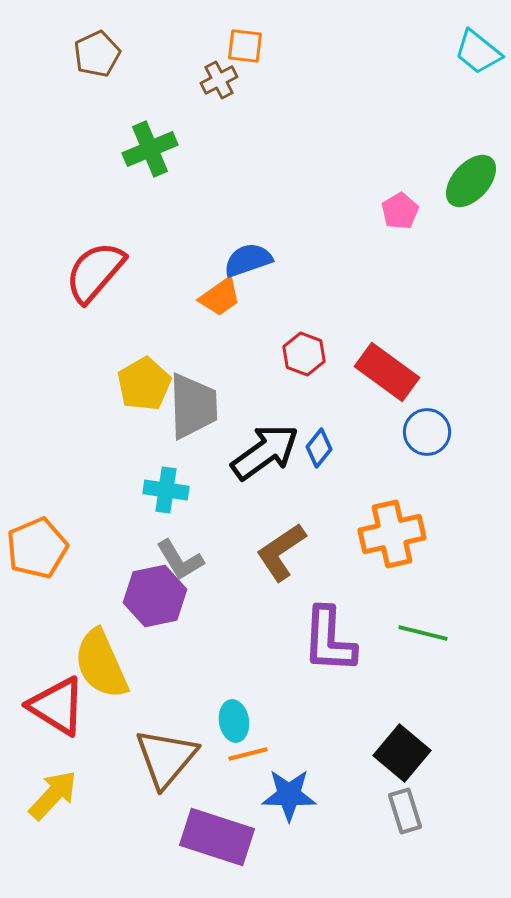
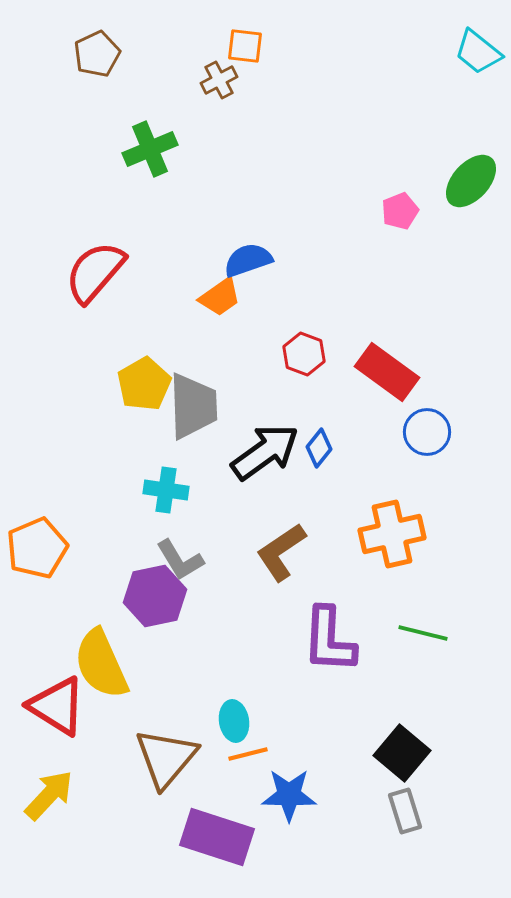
pink pentagon: rotated 9 degrees clockwise
yellow arrow: moved 4 px left
